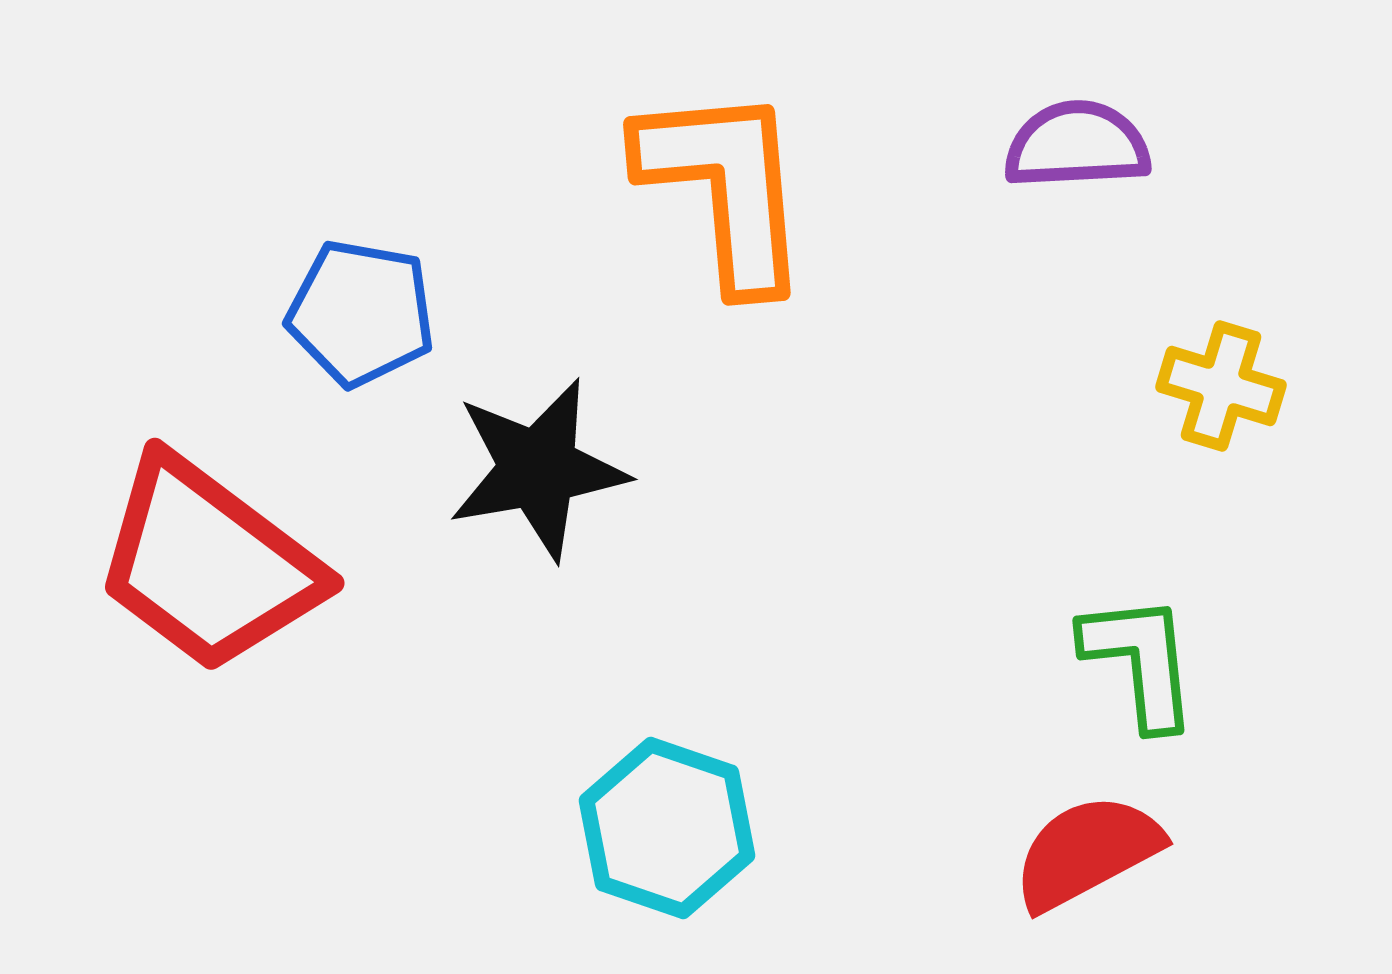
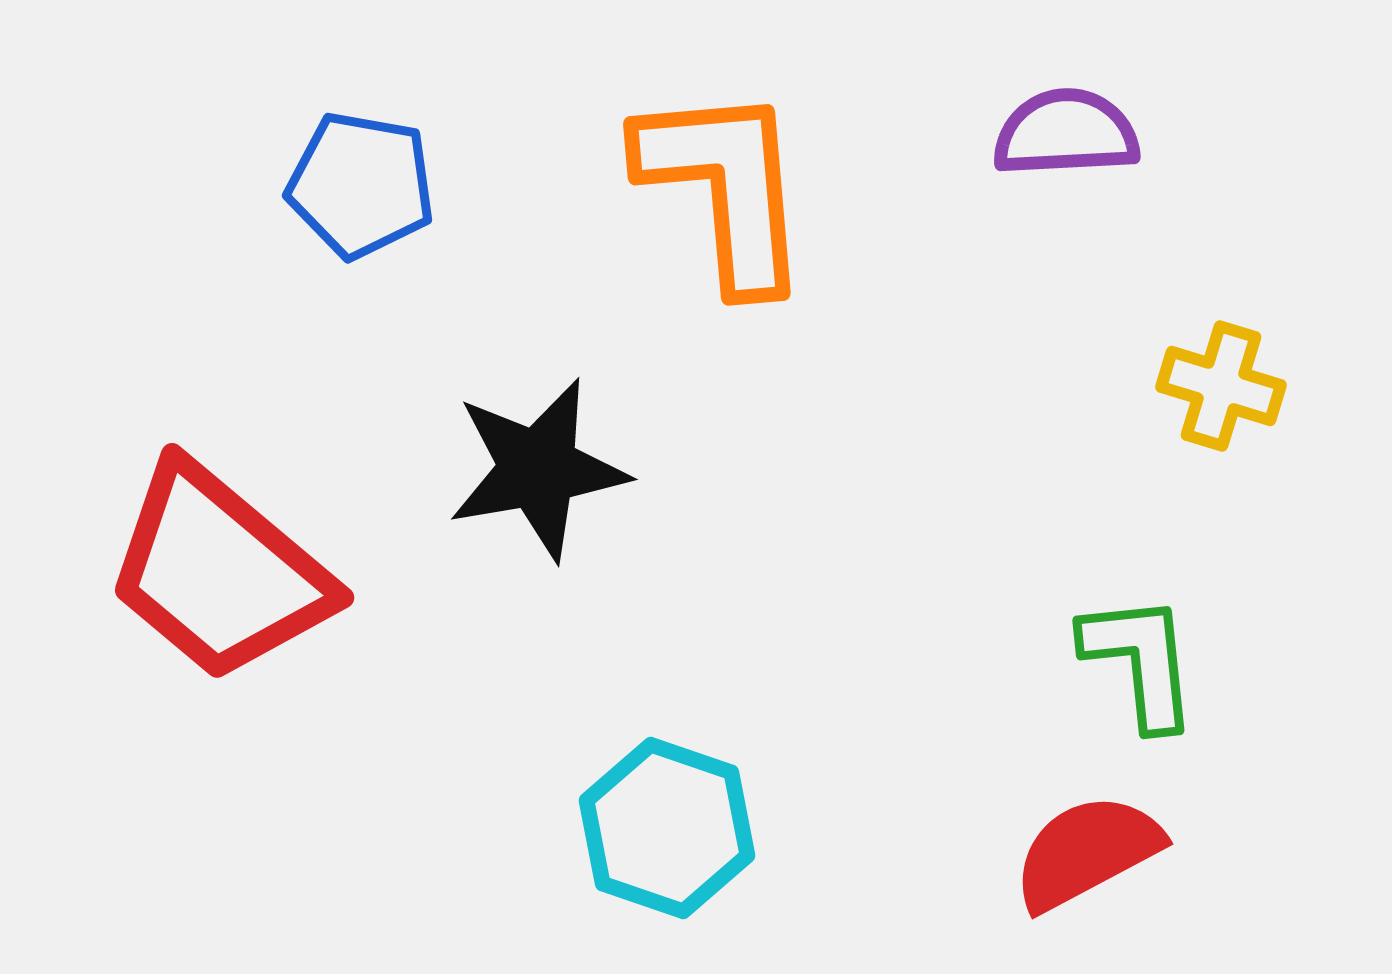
purple semicircle: moved 11 px left, 12 px up
blue pentagon: moved 128 px up
red trapezoid: moved 11 px right, 8 px down; rotated 3 degrees clockwise
